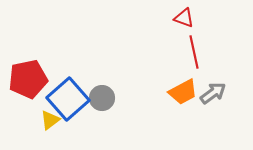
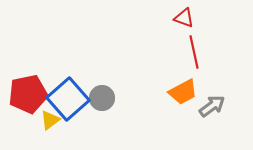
red pentagon: moved 15 px down
gray arrow: moved 1 px left, 13 px down
